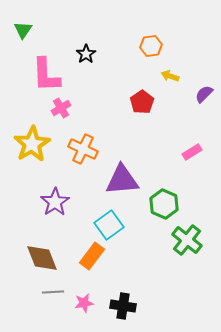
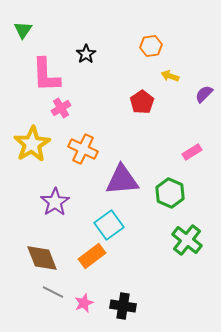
green hexagon: moved 6 px right, 11 px up
orange rectangle: rotated 16 degrees clockwise
gray line: rotated 30 degrees clockwise
pink star: rotated 12 degrees counterclockwise
